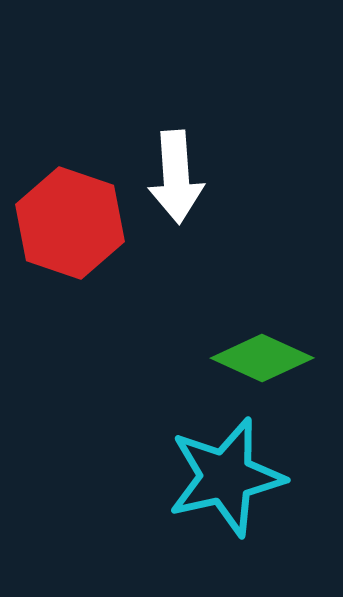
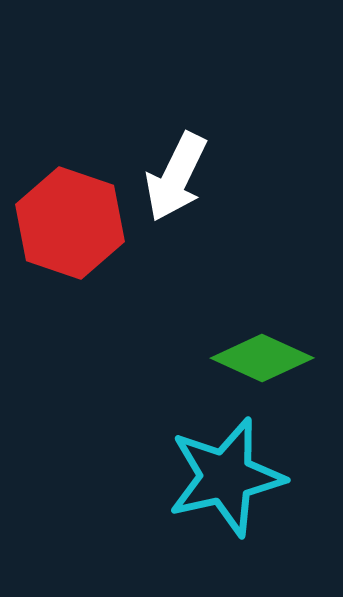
white arrow: rotated 30 degrees clockwise
